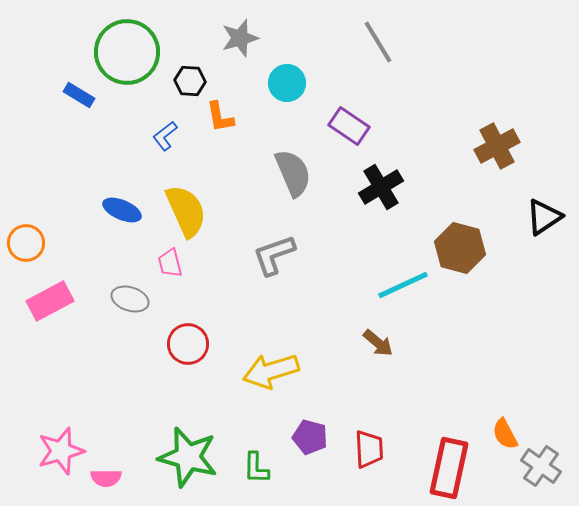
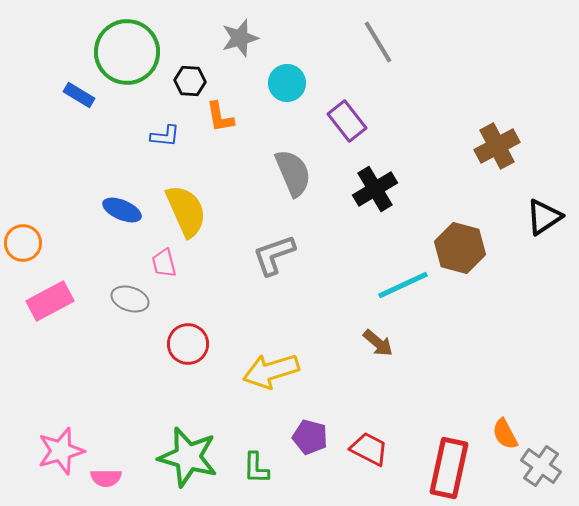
purple rectangle: moved 2 px left, 5 px up; rotated 18 degrees clockwise
blue L-shape: rotated 136 degrees counterclockwise
black cross: moved 6 px left, 2 px down
orange circle: moved 3 px left
pink trapezoid: moved 6 px left
red trapezoid: rotated 60 degrees counterclockwise
